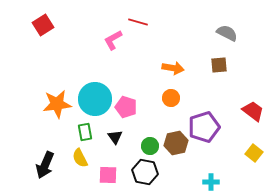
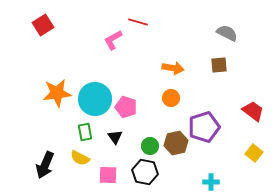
orange star: moved 11 px up
yellow semicircle: rotated 36 degrees counterclockwise
